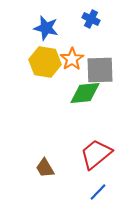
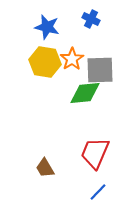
blue star: moved 1 px right, 1 px up
red trapezoid: moved 1 px left, 1 px up; rotated 28 degrees counterclockwise
